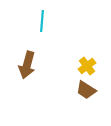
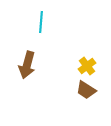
cyan line: moved 1 px left, 1 px down
